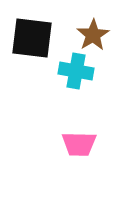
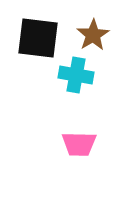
black square: moved 6 px right
cyan cross: moved 4 px down
